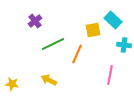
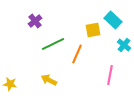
cyan cross: rotated 32 degrees clockwise
yellow star: moved 2 px left
